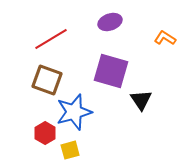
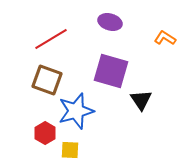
purple ellipse: rotated 35 degrees clockwise
blue star: moved 2 px right, 1 px up
yellow square: rotated 18 degrees clockwise
